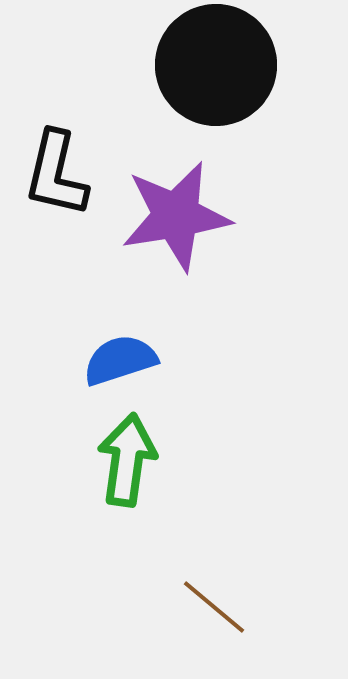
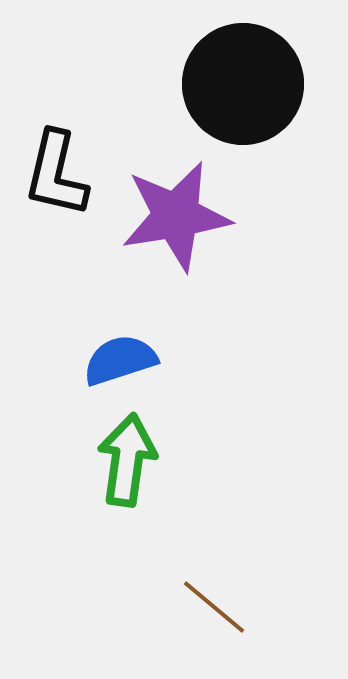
black circle: moved 27 px right, 19 px down
